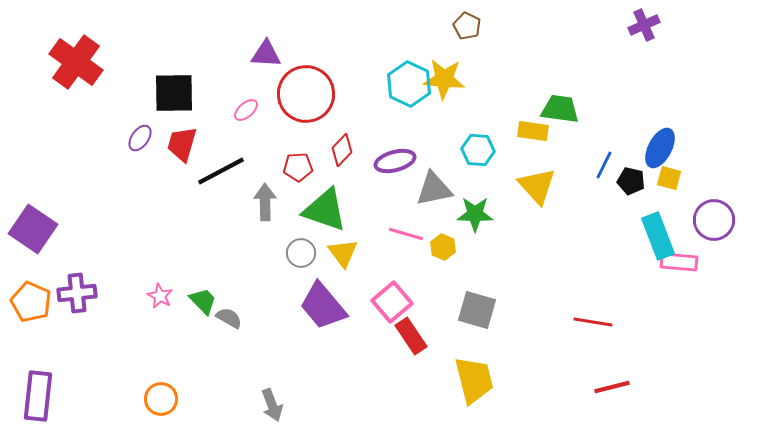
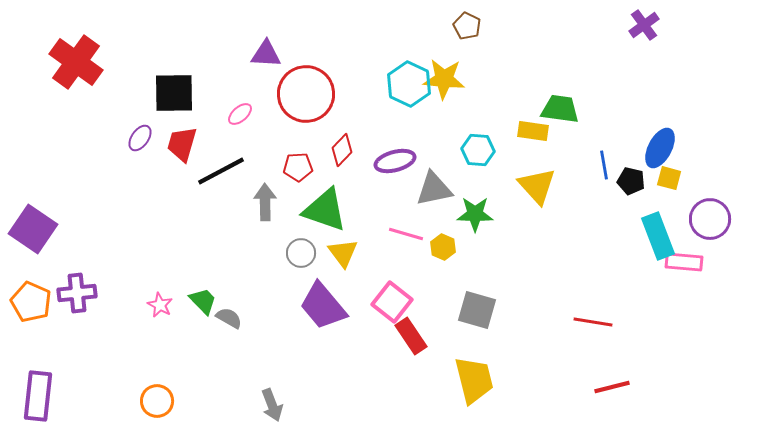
purple cross at (644, 25): rotated 12 degrees counterclockwise
pink ellipse at (246, 110): moved 6 px left, 4 px down
blue line at (604, 165): rotated 36 degrees counterclockwise
purple circle at (714, 220): moved 4 px left, 1 px up
pink rectangle at (679, 262): moved 5 px right
pink star at (160, 296): moved 9 px down
pink square at (392, 302): rotated 12 degrees counterclockwise
orange circle at (161, 399): moved 4 px left, 2 px down
